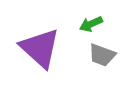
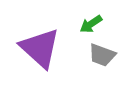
green arrow: rotated 10 degrees counterclockwise
